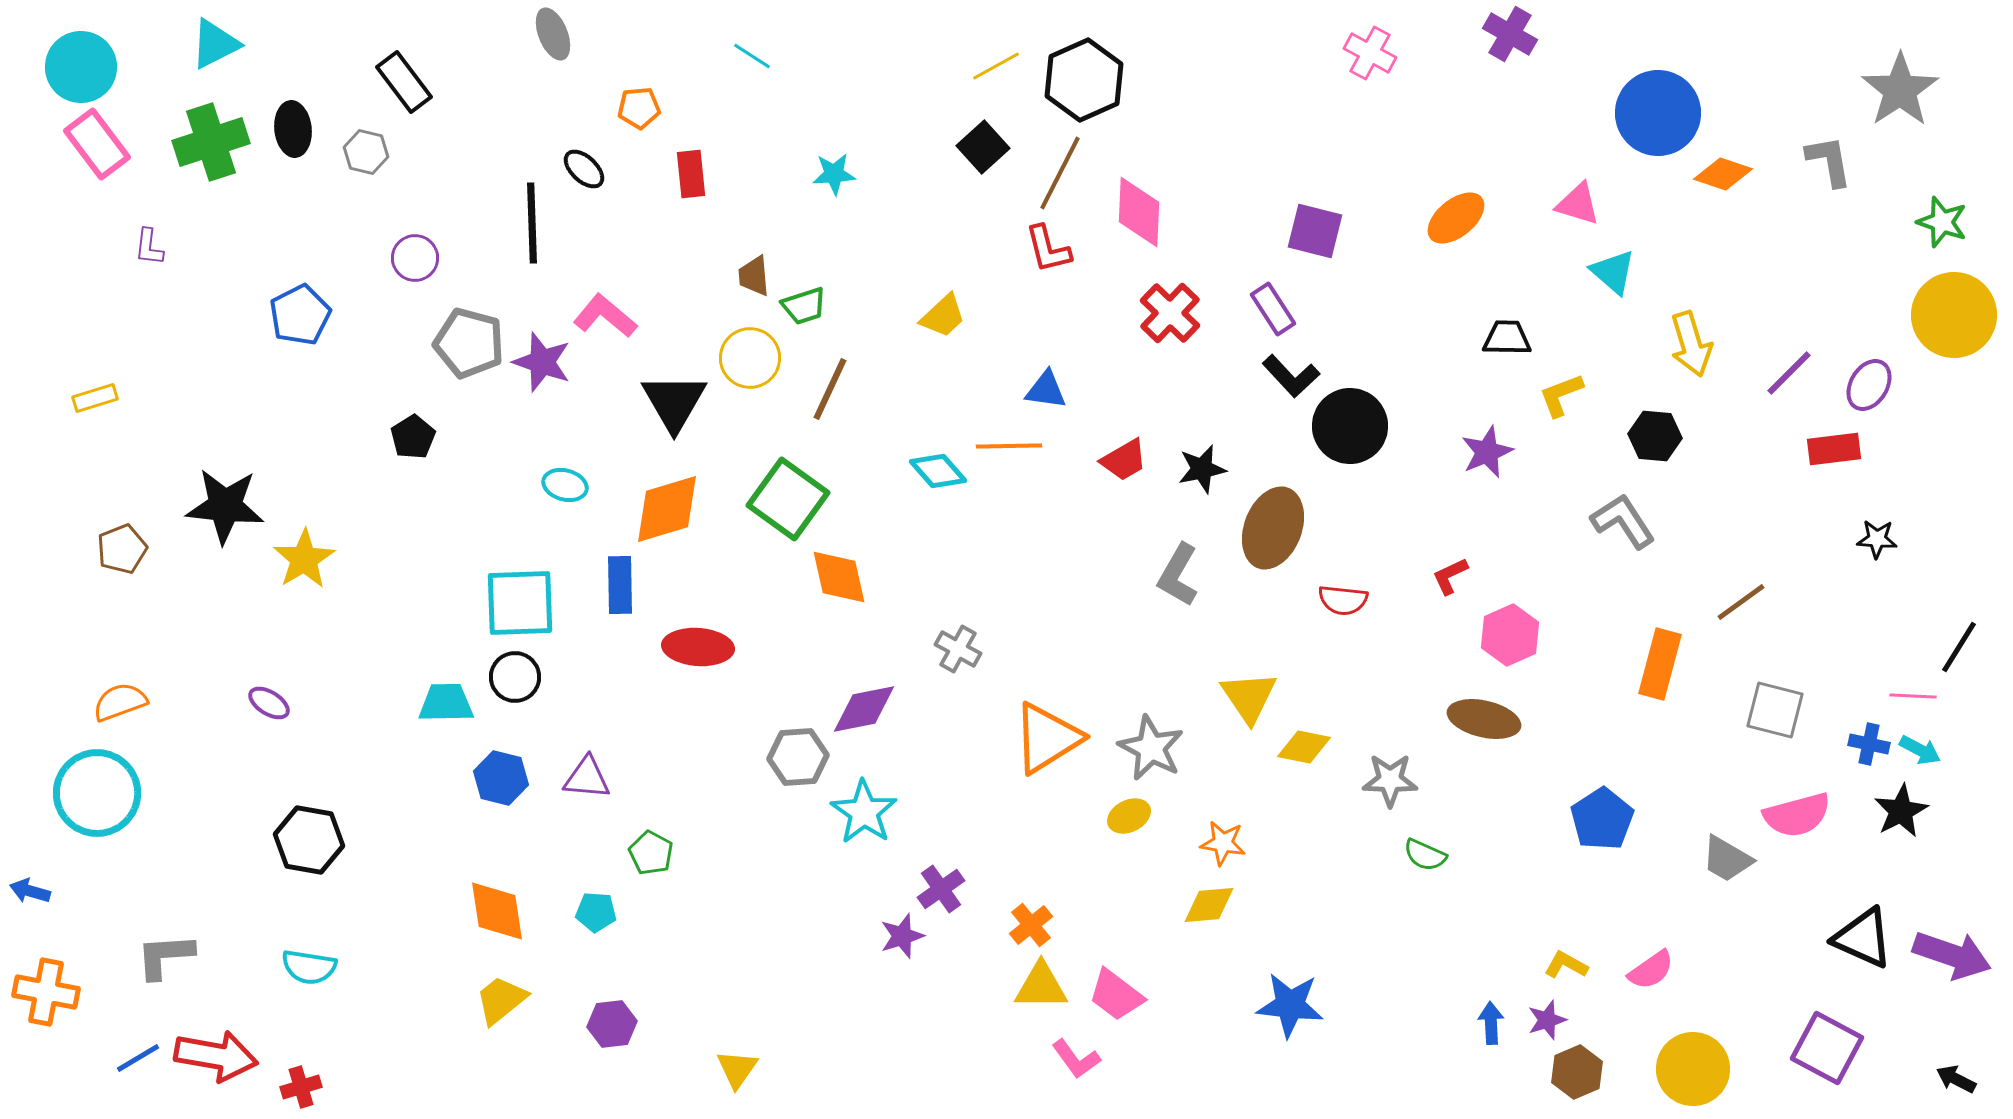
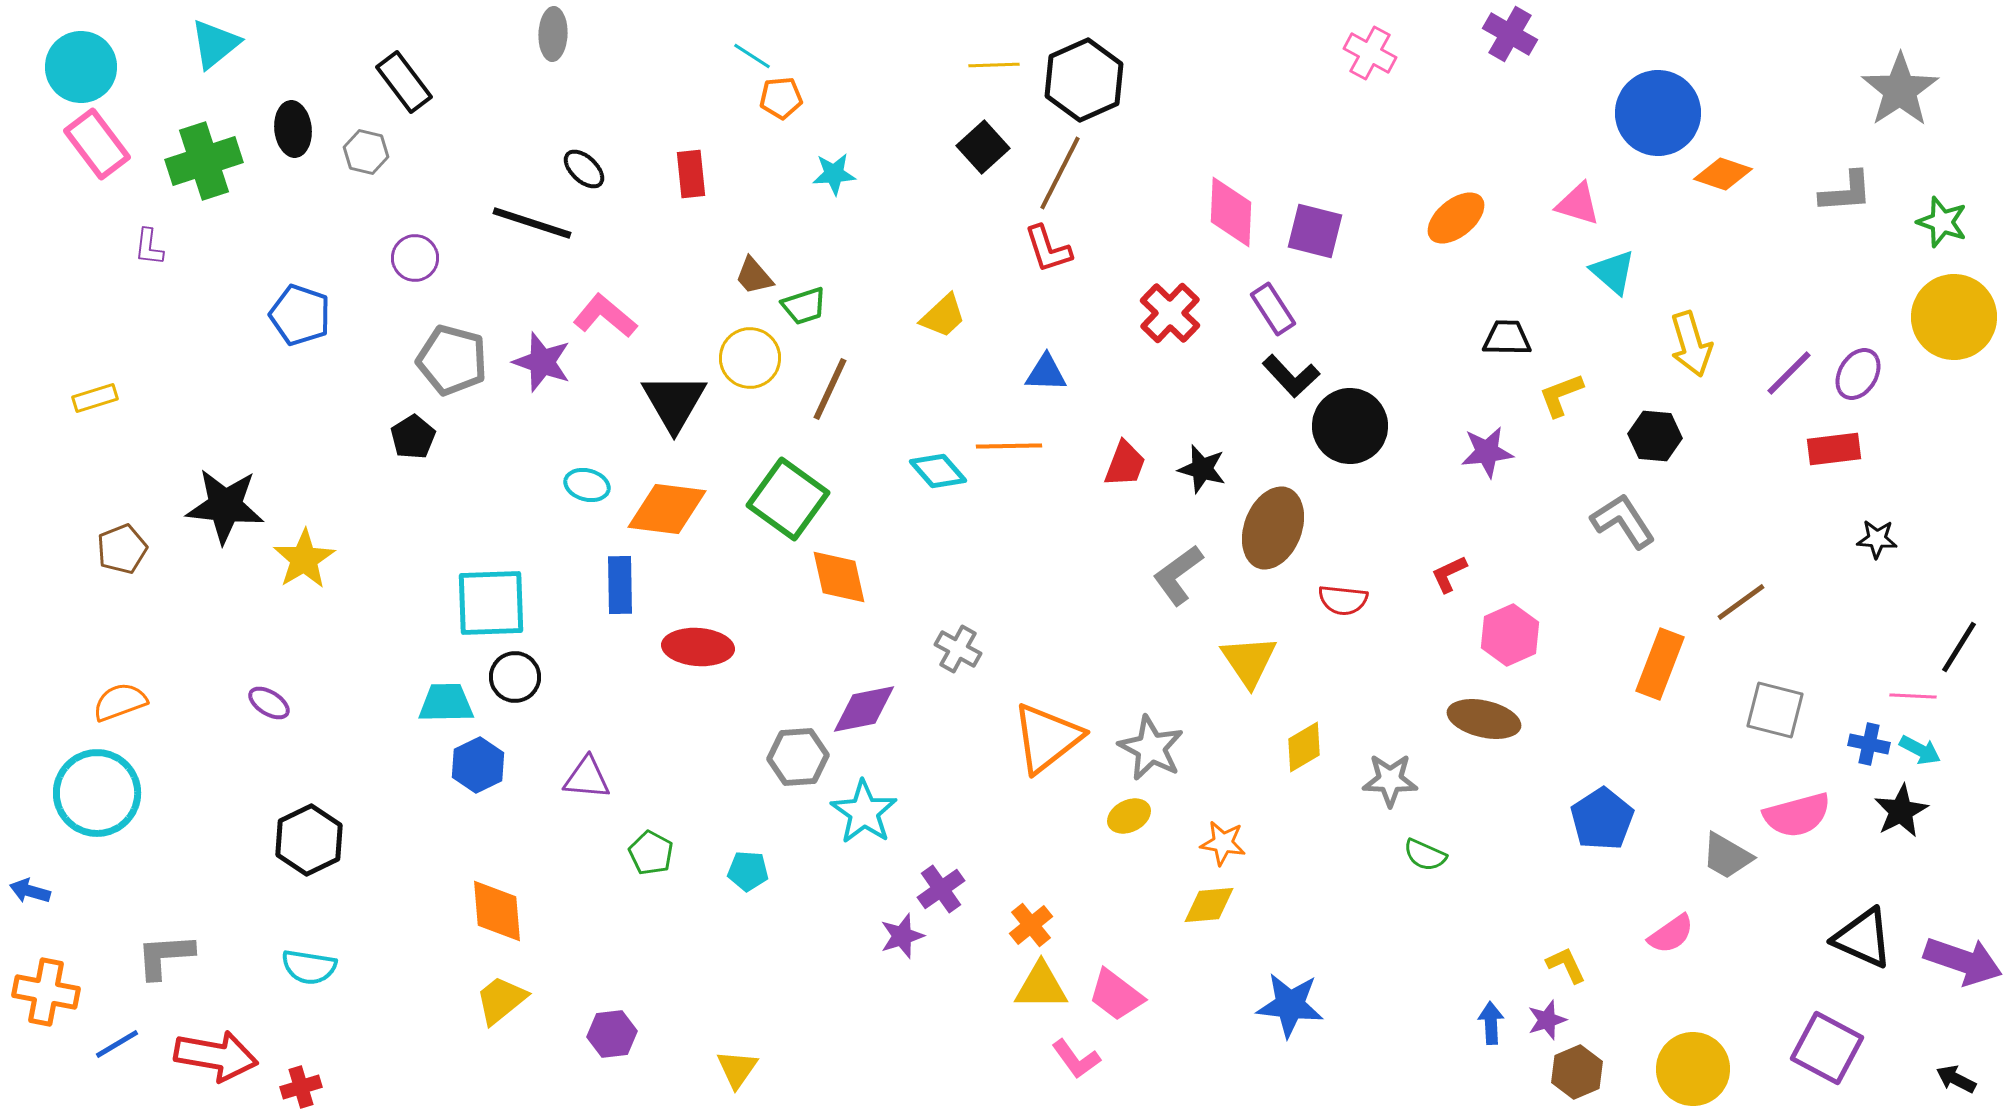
gray ellipse at (553, 34): rotated 24 degrees clockwise
cyan triangle at (215, 44): rotated 12 degrees counterclockwise
yellow line at (996, 66): moved 2 px left, 1 px up; rotated 27 degrees clockwise
orange pentagon at (639, 108): moved 142 px right, 10 px up
green cross at (211, 142): moved 7 px left, 19 px down
gray L-shape at (1829, 161): moved 17 px right, 31 px down; rotated 96 degrees clockwise
pink diamond at (1139, 212): moved 92 px right
black line at (532, 223): rotated 70 degrees counterclockwise
red L-shape at (1048, 249): rotated 4 degrees counterclockwise
brown trapezoid at (754, 276): rotated 36 degrees counterclockwise
blue pentagon at (300, 315): rotated 26 degrees counterclockwise
yellow circle at (1954, 315): moved 2 px down
gray pentagon at (469, 343): moved 17 px left, 17 px down
purple ellipse at (1869, 385): moved 11 px left, 11 px up
blue triangle at (1046, 390): moved 17 px up; rotated 6 degrees counterclockwise
purple star at (1487, 452): rotated 16 degrees clockwise
red trapezoid at (1124, 460): moved 1 px right, 4 px down; rotated 39 degrees counterclockwise
black star at (1202, 469): rotated 27 degrees clockwise
cyan ellipse at (565, 485): moved 22 px right
orange diamond at (667, 509): rotated 24 degrees clockwise
gray L-shape at (1178, 575): rotated 24 degrees clockwise
red L-shape at (1450, 576): moved 1 px left, 2 px up
cyan square at (520, 603): moved 29 px left
orange rectangle at (1660, 664): rotated 6 degrees clockwise
yellow triangle at (1249, 697): moved 36 px up
orange triangle at (1047, 738): rotated 6 degrees counterclockwise
yellow diamond at (1304, 747): rotated 42 degrees counterclockwise
blue hexagon at (501, 778): moved 23 px left, 13 px up; rotated 20 degrees clockwise
black hexagon at (309, 840): rotated 24 degrees clockwise
gray trapezoid at (1727, 859): moved 3 px up
orange diamond at (497, 911): rotated 4 degrees clockwise
cyan pentagon at (596, 912): moved 152 px right, 41 px up
purple arrow at (1952, 955): moved 11 px right, 6 px down
yellow L-shape at (1566, 965): rotated 36 degrees clockwise
pink semicircle at (1651, 970): moved 20 px right, 36 px up
purple hexagon at (612, 1024): moved 10 px down
blue line at (138, 1058): moved 21 px left, 14 px up
